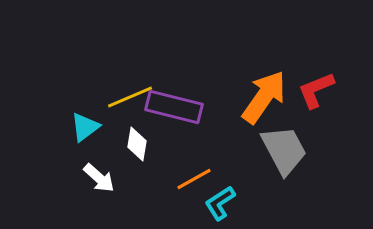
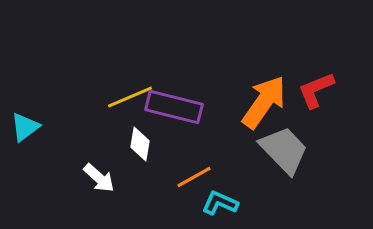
orange arrow: moved 5 px down
cyan triangle: moved 60 px left
white diamond: moved 3 px right
gray trapezoid: rotated 16 degrees counterclockwise
orange line: moved 2 px up
cyan L-shape: rotated 57 degrees clockwise
